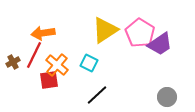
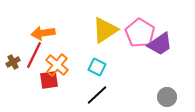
cyan square: moved 8 px right, 4 px down
